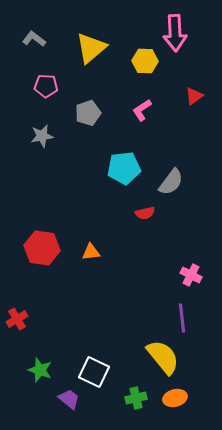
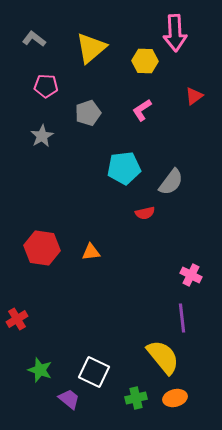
gray star: rotated 20 degrees counterclockwise
